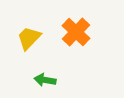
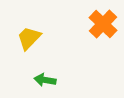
orange cross: moved 27 px right, 8 px up
